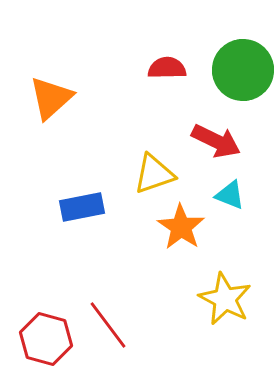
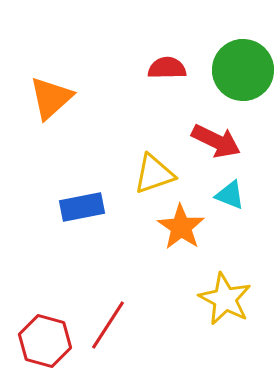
red line: rotated 70 degrees clockwise
red hexagon: moved 1 px left, 2 px down
